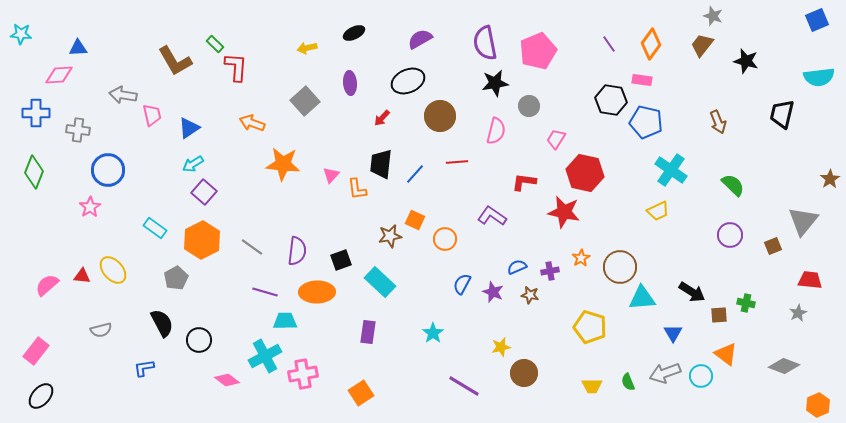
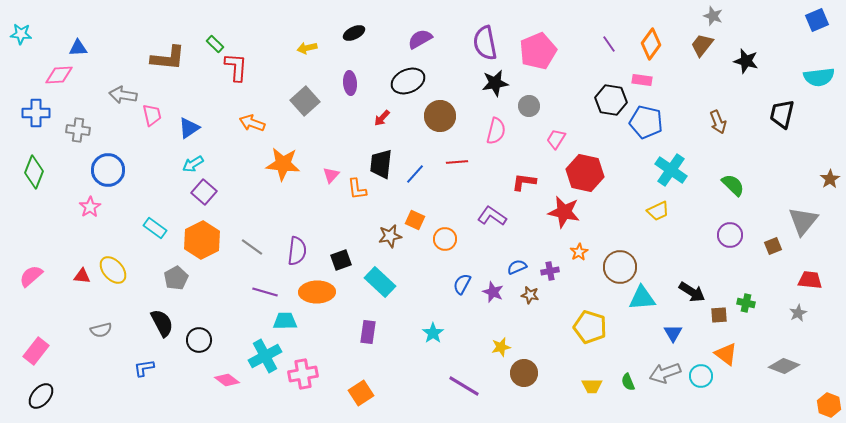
brown L-shape at (175, 61): moved 7 px left, 3 px up; rotated 54 degrees counterclockwise
orange star at (581, 258): moved 2 px left, 6 px up
pink semicircle at (47, 285): moved 16 px left, 9 px up
orange hexagon at (818, 405): moved 11 px right; rotated 15 degrees counterclockwise
